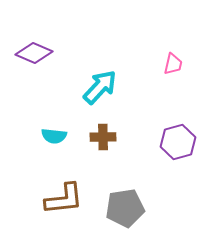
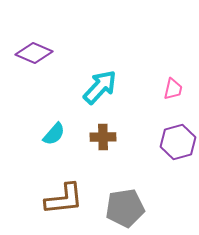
pink trapezoid: moved 25 px down
cyan semicircle: moved 2 px up; rotated 55 degrees counterclockwise
